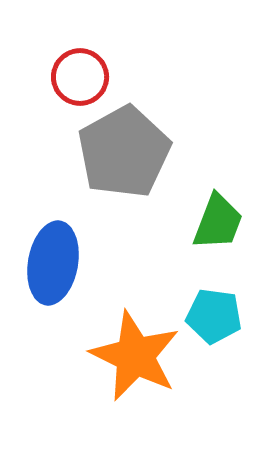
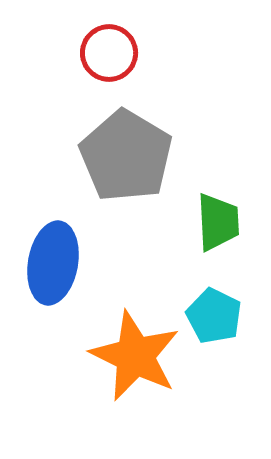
red circle: moved 29 px right, 24 px up
gray pentagon: moved 2 px right, 4 px down; rotated 12 degrees counterclockwise
green trapezoid: rotated 24 degrees counterclockwise
cyan pentagon: rotated 18 degrees clockwise
